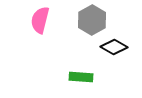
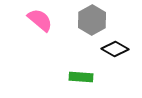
pink semicircle: rotated 116 degrees clockwise
black diamond: moved 1 px right, 2 px down
